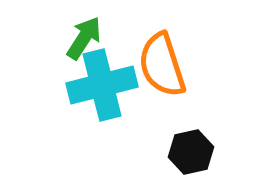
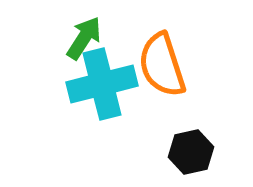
cyan cross: moved 1 px up
